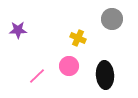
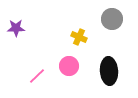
purple star: moved 2 px left, 2 px up
yellow cross: moved 1 px right, 1 px up
black ellipse: moved 4 px right, 4 px up
